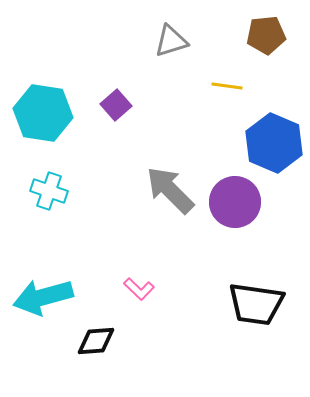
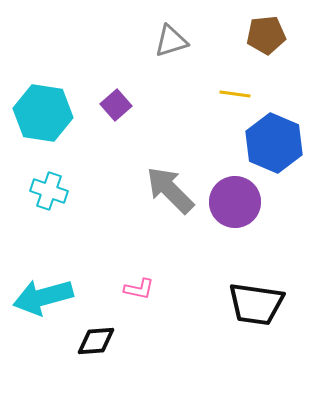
yellow line: moved 8 px right, 8 px down
pink L-shape: rotated 32 degrees counterclockwise
